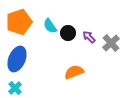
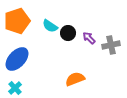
orange pentagon: moved 2 px left, 1 px up
cyan semicircle: rotated 21 degrees counterclockwise
purple arrow: moved 1 px down
gray cross: moved 2 px down; rotated 30 degrees clockwise
blue ellipse: rotated 20 degrees clockwise
orange semicircle: moved 1 px right, 7 px down
